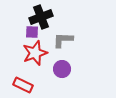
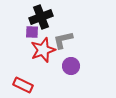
gray L-shape: rotated 15 degrees counterclockwise
red star: moved 8 px right, 3 px up
purple circle: moved 9 px right, 3 px up
